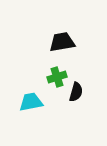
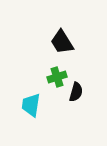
black trapezoid: rotated 112 degrees counterclockwise
cyan trapezoid: moved 3 px down; rotated 70 degrees counterclockwise
